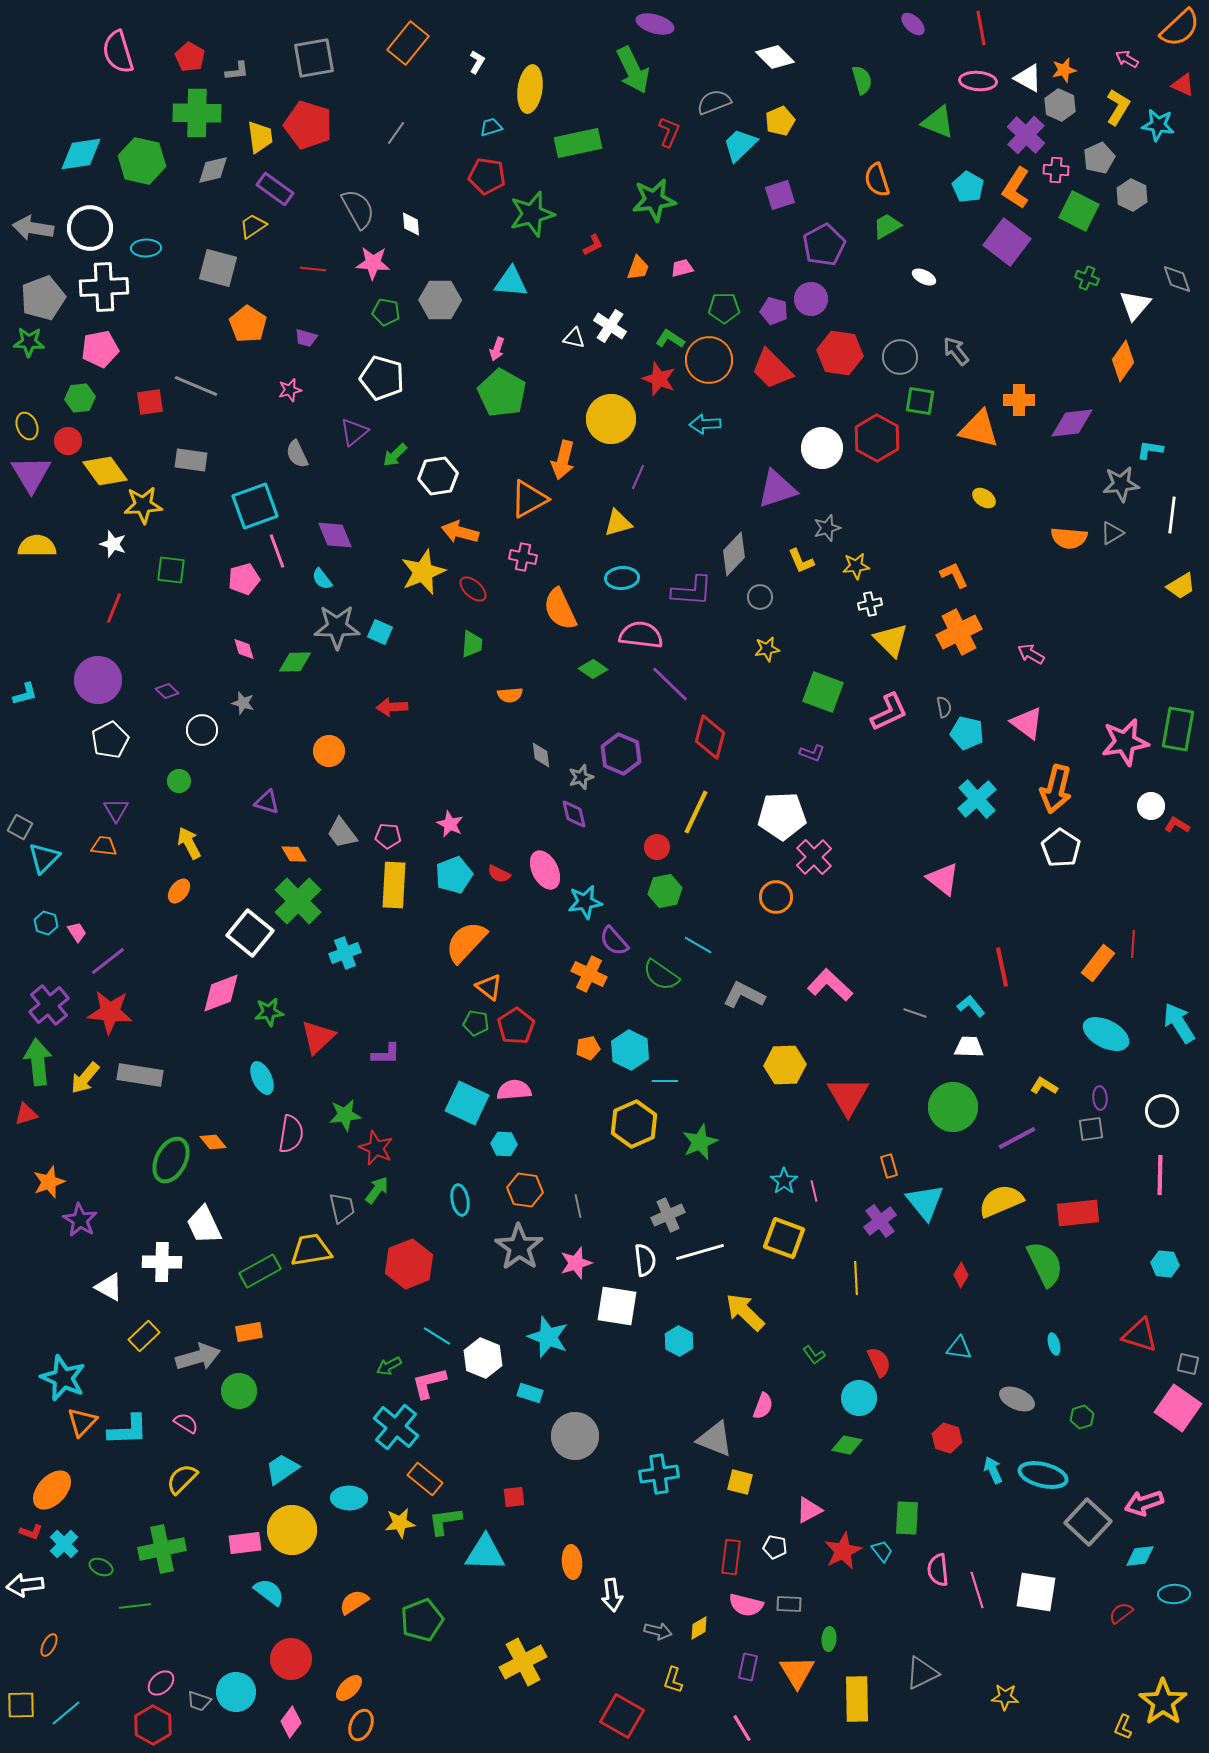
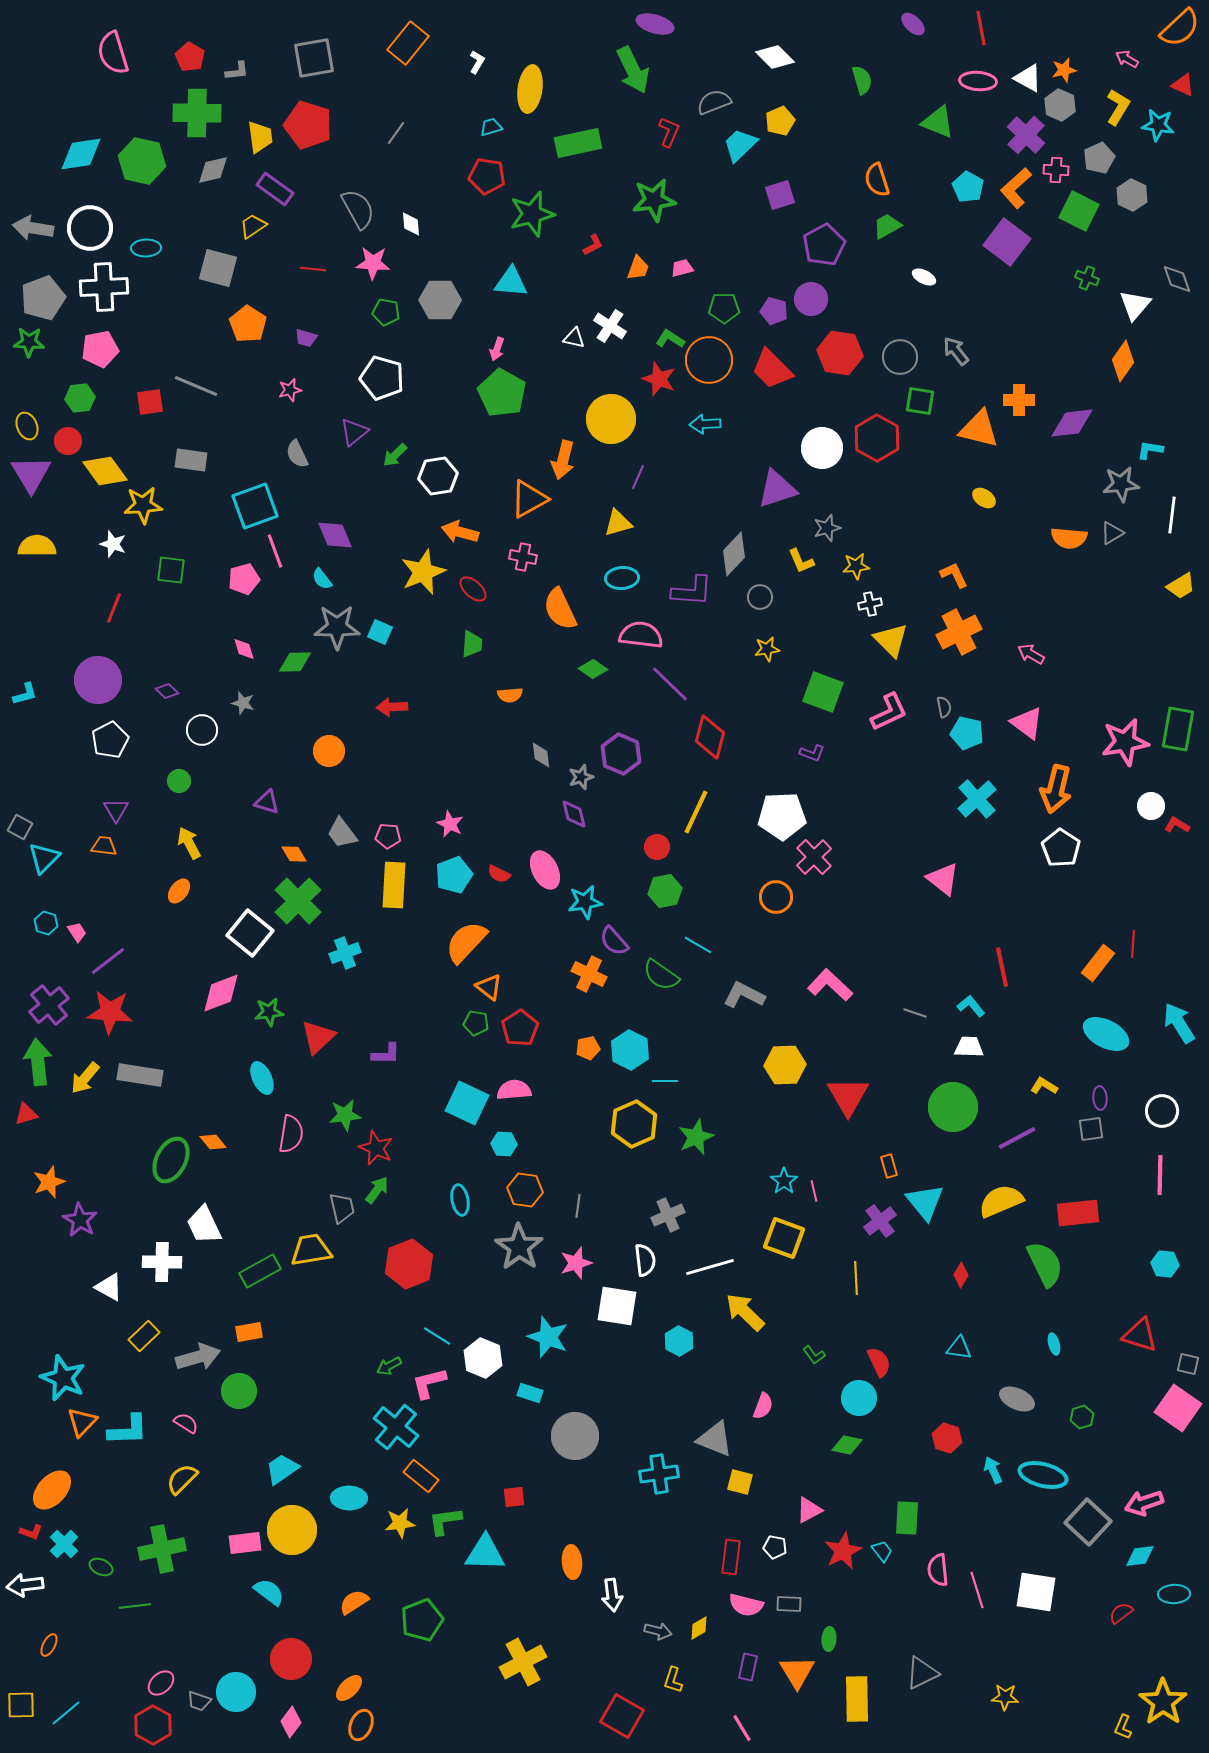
pink semicircle at (118, 52): moved 5 px left, 1 px down
orange L-shape at (1016, 188): rotated 15 degrees clockwise
pink line at (277, 551): moved 2 px left
red pentagon at (516, 1026): moved 4 px right, 2 px down
green star at (700, 1142): moved 4 px left, 5 px up
gray line at (578, 1206): rotated 20 degrees clockwise
white line at (700, 1252): moved 10 px right, 15 px down
orange rectangle at (425, 1479): moved 4 px left, 3 px up
